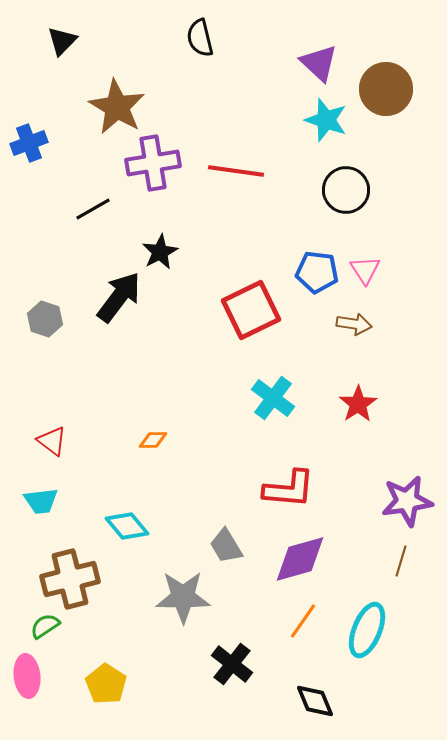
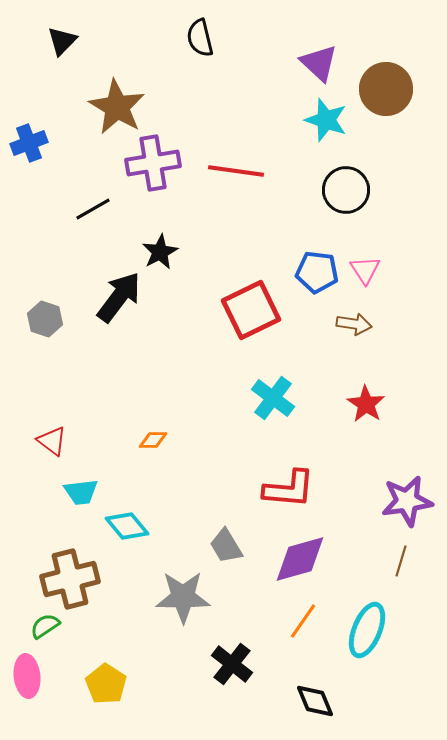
red star: moved 8 px right; rotated 6 degrees counterclockwise
cyan trapezoid: moved 40 px right, 9 px up
